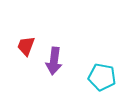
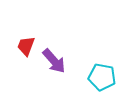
purple arrow: rotated 48 degrees counterclockwise
